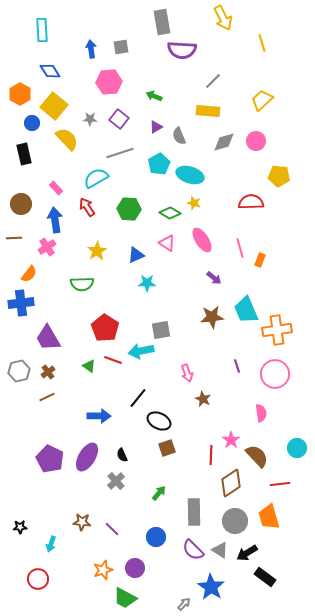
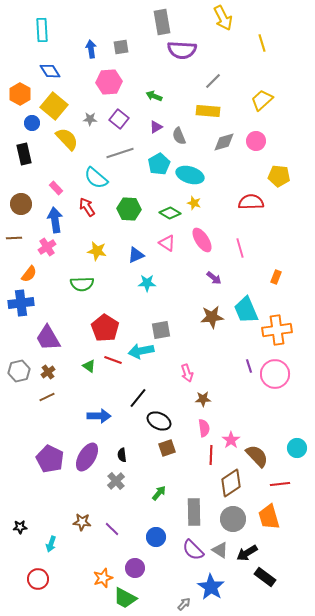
cyan semicircle at (96, 178): rotated 110 degrees counterclockwise
yellow star at (97, 251): rotated 30 degrees counterclockwise
orange rectangle at (260, 260): moved 16 px right, 17 px down
purple line at (237, 366): moved 12 px right
brown star at (203, 399): rotated 28 degrees counterclockwise
pink semicircle at (261, 413): moved 57 px left, 15 px down
black semicircle at (122, 455): rotated 16 degrees clockwise
gray circle at (235, 521): moved 2 px left, 2 px up
orange star at (103, 570): moved 8 px down
